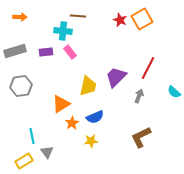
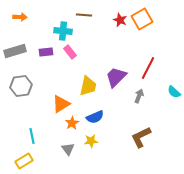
brown line: moved 6 px right, 1 px up
gray triangle: moved 21 px right, 3 px up
